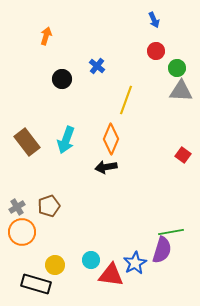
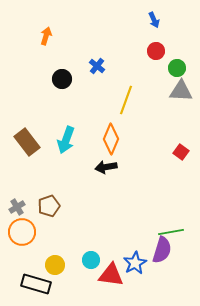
red square: moved 2 px left, 3 px up
